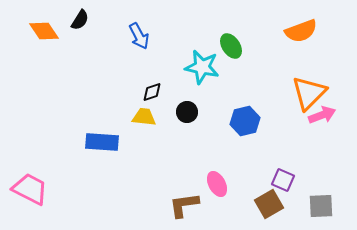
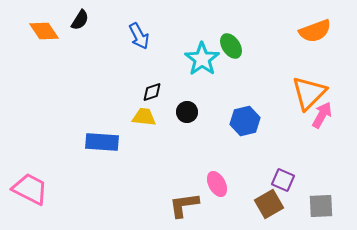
orange semicircle: moved 14 px right
cyan star: moved 8 px up; rotated 24 degrees clockwise
pink arrow: rotated 40 degrees counterclockwise
